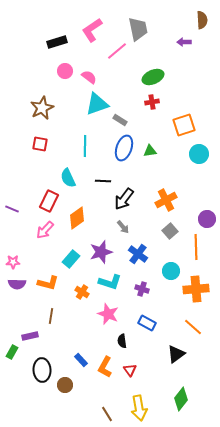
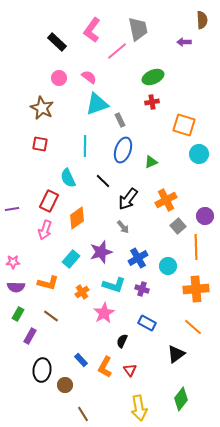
pink L-shape at (92, 30): rotated 20 degrees counterclockwise
black rectangle at (57, 42): rotated 60 degrees clockwise
pink circle at (65, 71): moved 6 px left, 7 px down
brown star at (42, 108): rotated 20 degrees counterclockwise
gray rectangle at (120, 120): rotated 32 degrees clockwise
orange square at (184, 125): rotated 35 degrees clockwise
blue ellipse at (124, 148): moved 1 px left, 2 px down
green triangle at (150, 151): moved 1 px right, 11 px down; rotated 16 degrees counterclockwise
black line at (103, 181): rotated 42 degrees clockwise
black arrow at (124, 199): moved 4 px right
purple line at (12, 209): rotated 32 degrees counterclockwise
purple circle at (207, 219): moved 2 px left, 3 px up
pink arrow at (45, 230): rotated 24 degrees counterclockwise
gray square at (170, 231): moved 8 px right, 5 px up
blue cross at (138, 254): moved 4 px down; rotated 24 degrees clockwise
cyan circle at (171, 271): moved 3 px left, 5 px up
cyan L-shape at (110, 282): moved 4 px right, 3 px down
purple semicircle at (17, 284): moved 1 px left, 3 px down
orange cross at (82, 292): rotated 24 degrees clockwise
pink star at (108, 314): moved 4 px left, 1 px up; rotated 20 degrees clockwise
brown line at (51, 316): rotated 63 degrees counterclockwise
purple rectangle at (30, 336): rotated 49 degrees counterclockwise
black semicircle at (122, 341): rotated 32 degrees clockwise
green rectangle at (12, 352): moved 6 px right, 38 px up
black ellipse at (42, 370): rotated 10 degrees clockwise
brown line at (107, 414): moved 24 px left
